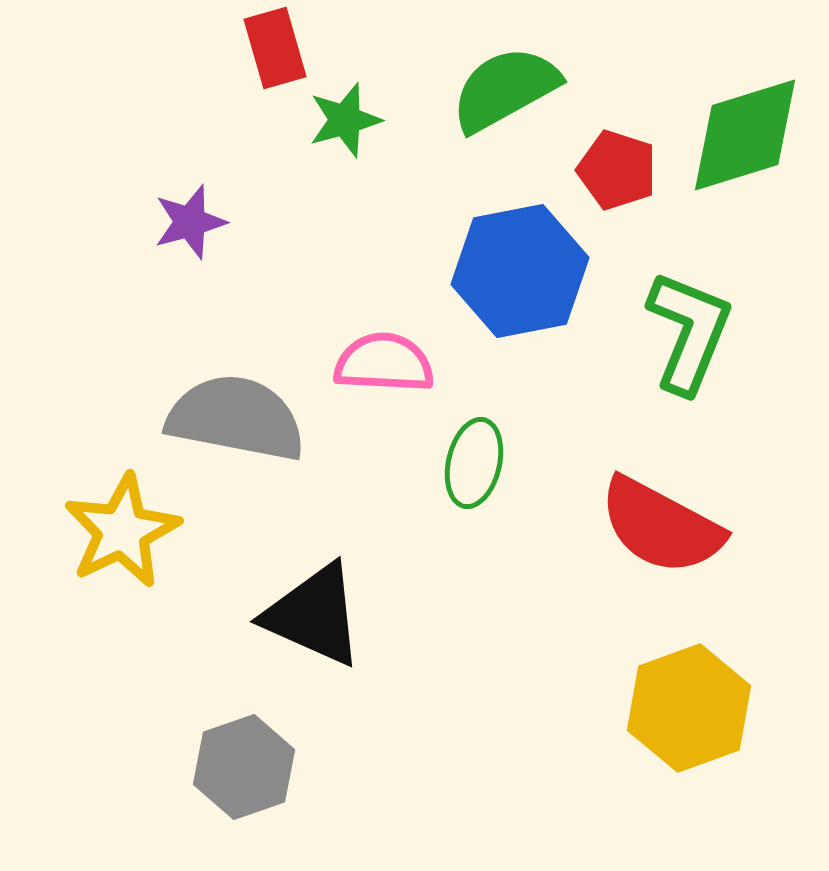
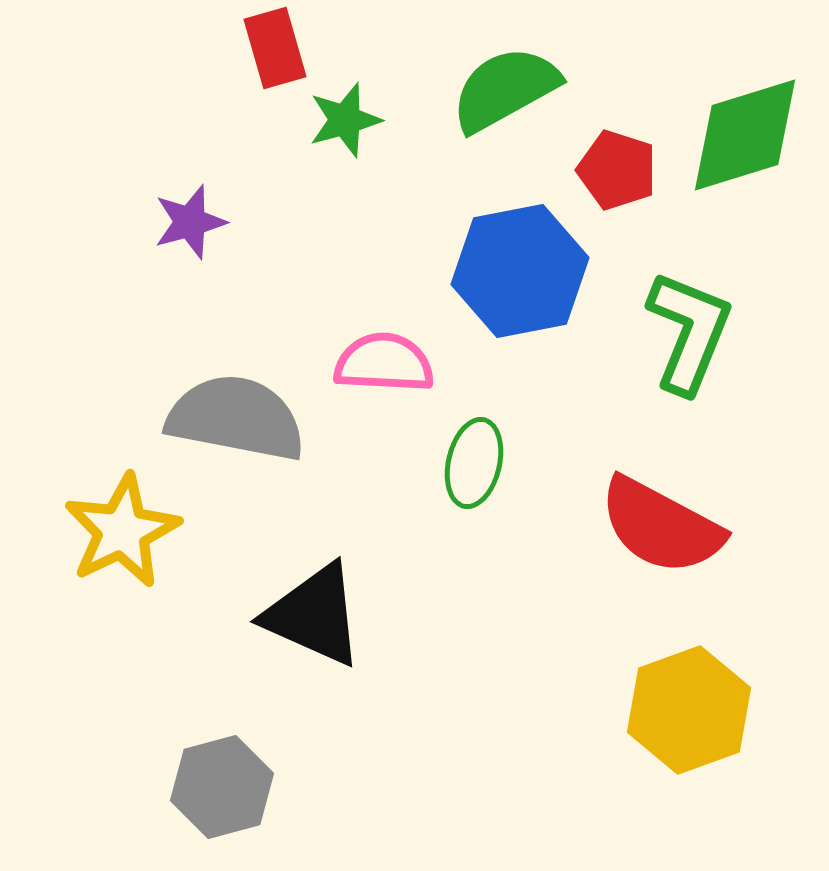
yellow hexagon: moved 2 px down
gray hexagon: moved 22 px left, 20 px down; rotated 4 degrees clockwise
